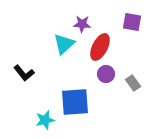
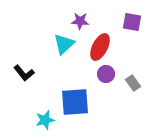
purple star: moved 2 px left, 3 px up
